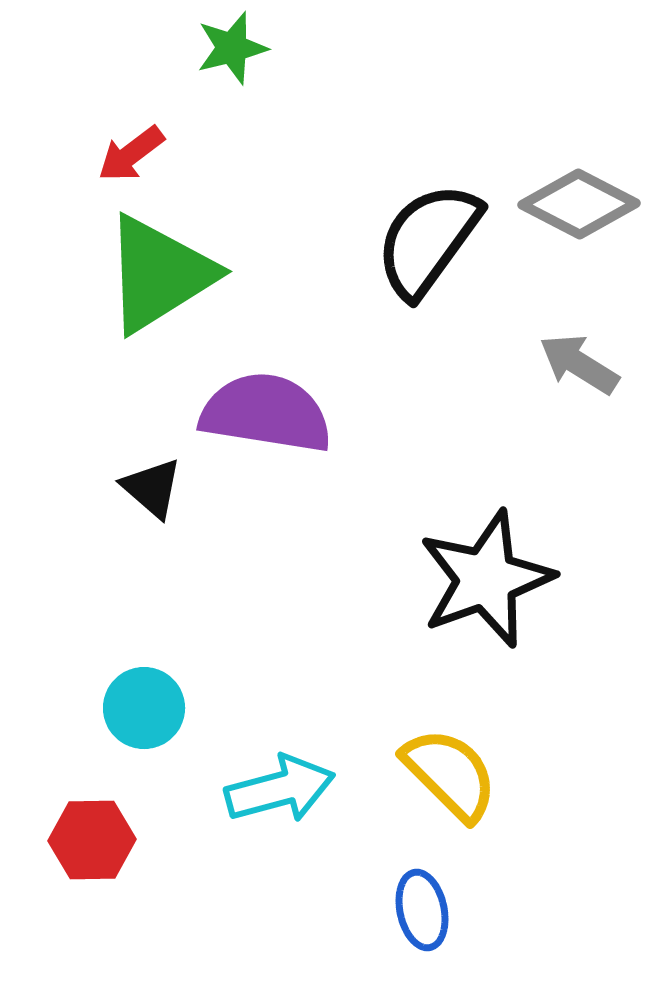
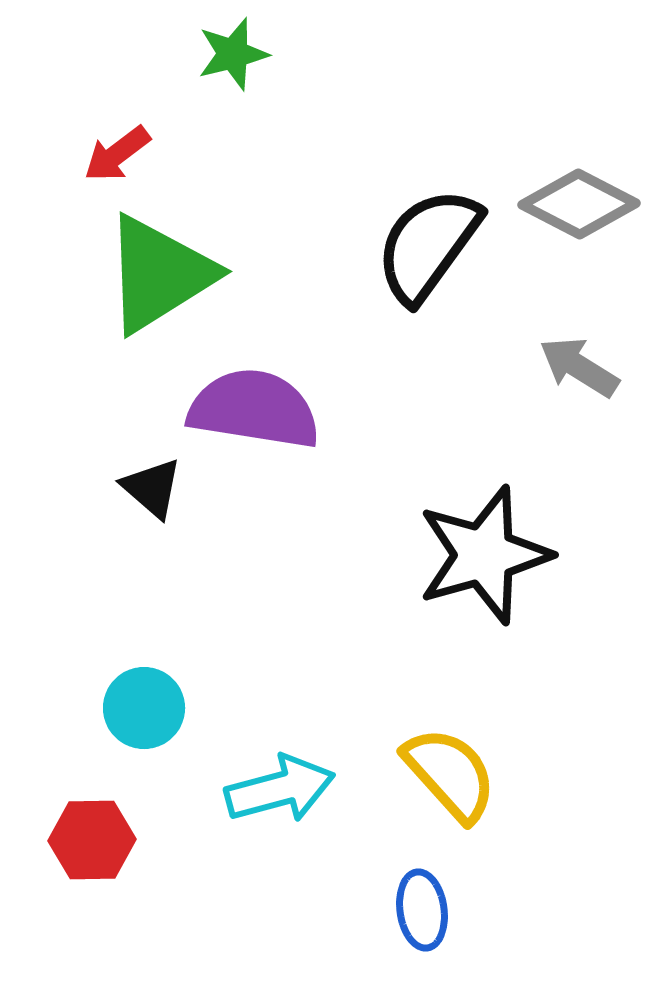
green star: moved 1 px right, 6 px down
red arrow: moved 14 px left
black semicircle: moved 5 px down
gray arrow: moved 3 px down
purple semicircle: moved 12 px left, 4 px up
black star: moved 2 px left, 24 px up; rotated 4 degrees clockwise
yellow semicircle: rotated 3 degrees clockwise
blue ellipse: rotated 4 degrees clockwise
